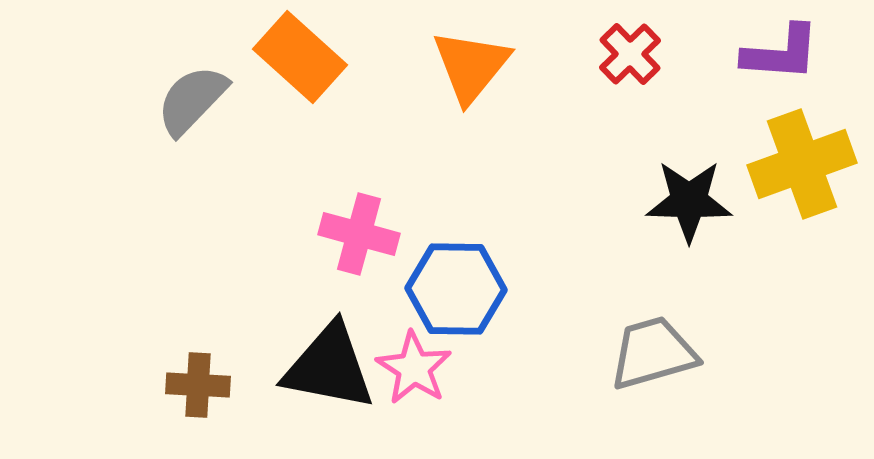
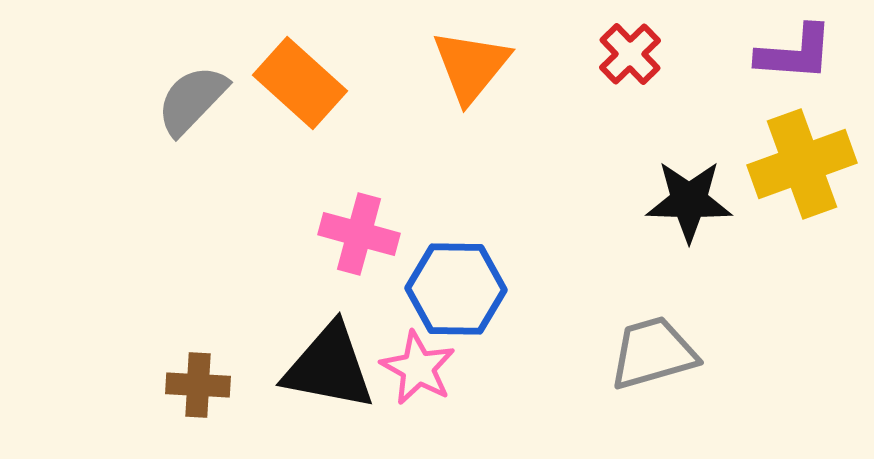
purple L-shape: moved 14 px right
orange rectangle: moved 26 px down
pink star: moved 4 px right; rotated 4 degrees counterclockwise
